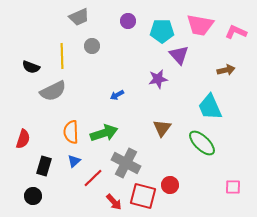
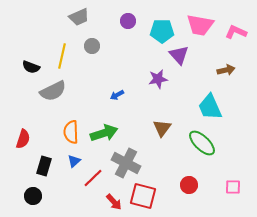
yellow line: rotated 15 degrees clockwise
red circle: moved 19 px right
